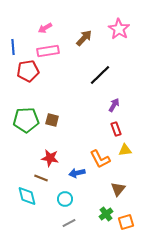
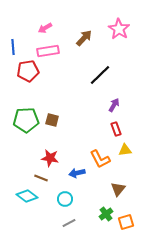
cyan diamond: rotated 40 degrees counterclockwise
